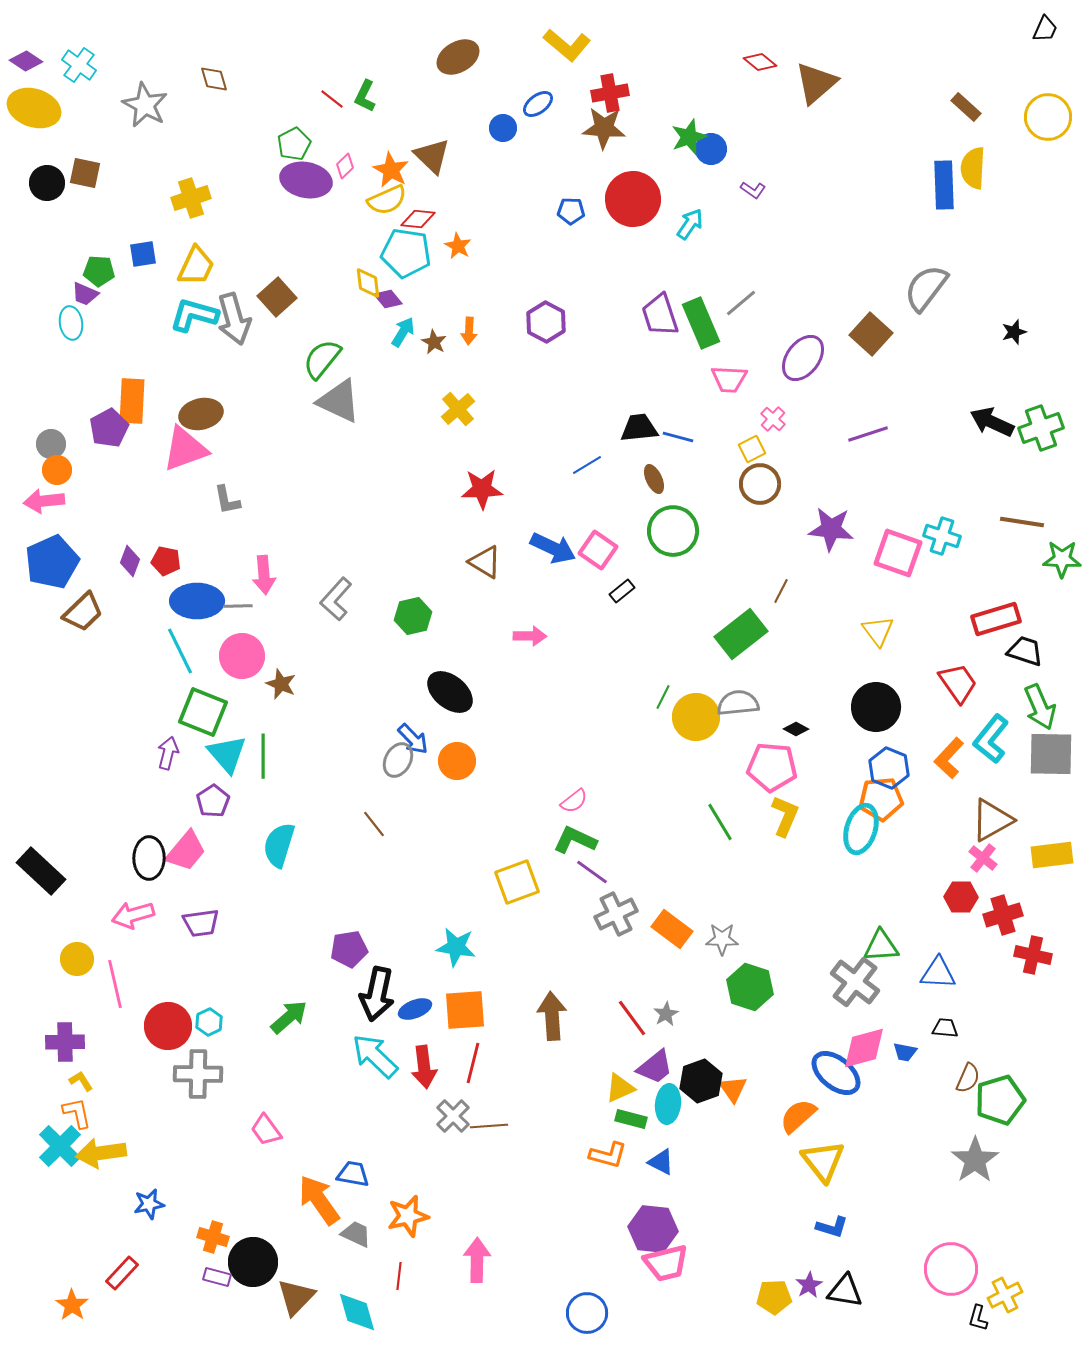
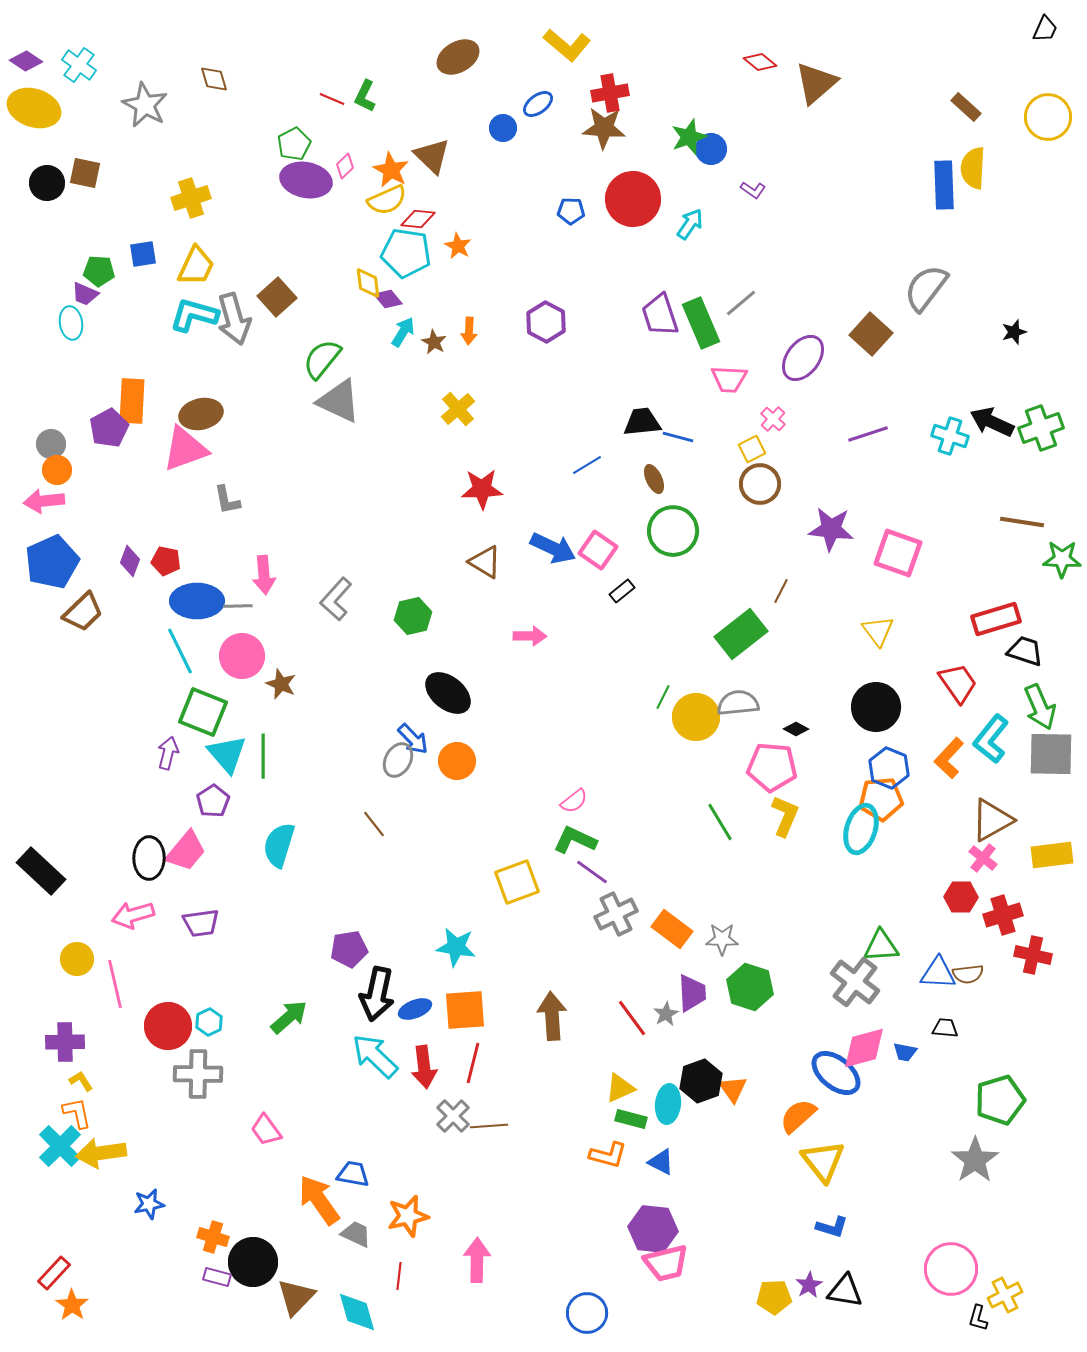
red line at (332, 99): rotated 15 degrees counterclockwise
black trapezoid at (639, 428): moved 3 px right, 6 px up
cyan cross at (942, 536): moved 8 px right, 100 px up
black ellipse at (450, 692): moved 2 px left, 1 px down
purple trapezoid at (655, 1067): moved 37 px right, 74 px up; rotated 54 degrees counterclockwise
brown semicircle at (968, 1078): moved 104 px up; rotated 60 degrees clockwise
red rectangle at (122, 1273): moved 68 px left
